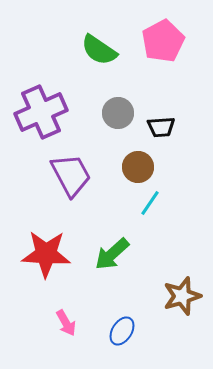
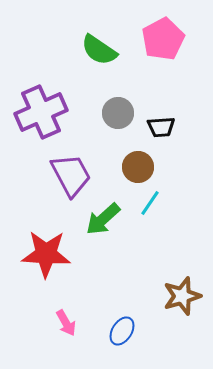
pink pentagon: moved 2 px up
green arrow: moved 9 px left, 35 px up
